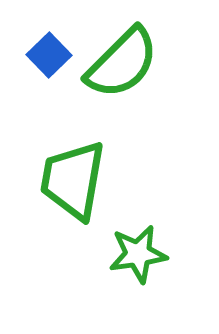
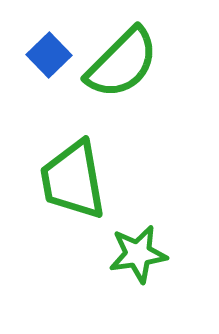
green trapezoid: rotated 20 degrees counterclockwise
